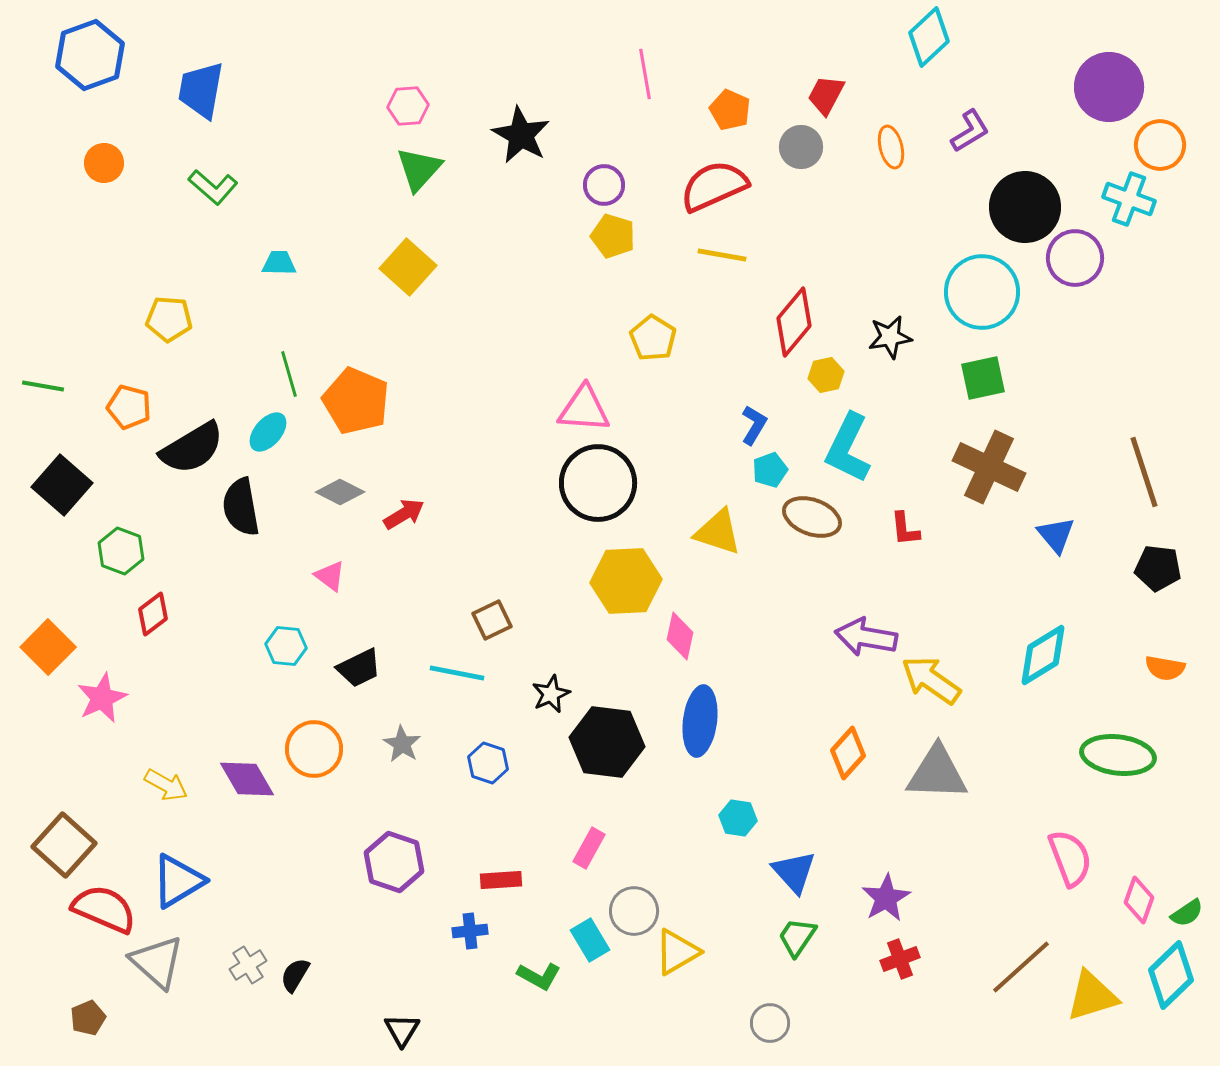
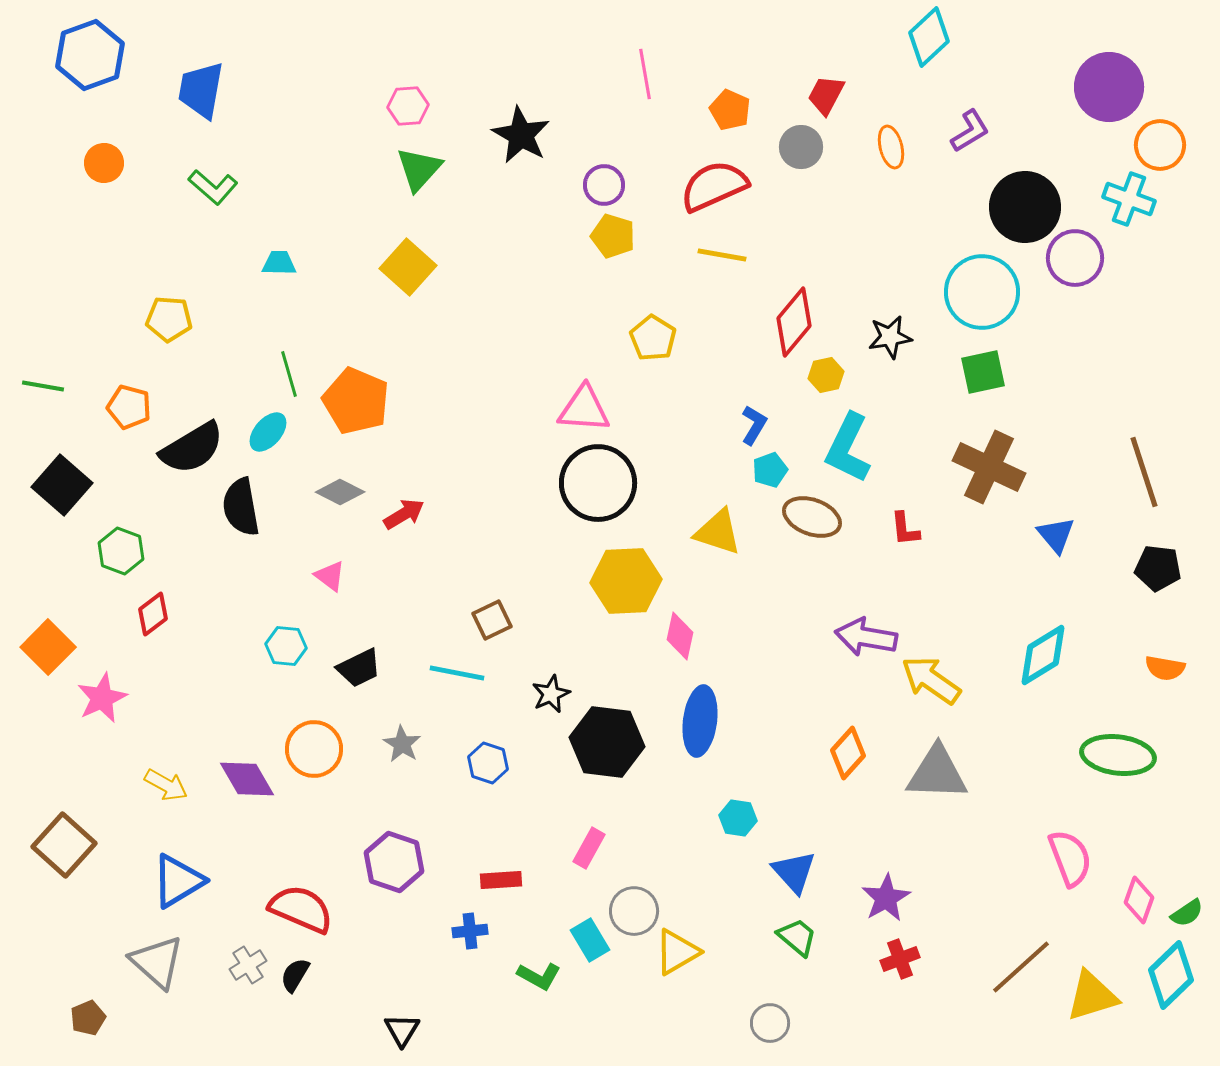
green square at (983, 378): moved 6 px up
red semicircle at (104, 909): moved 197 px right
green trapezoid at (797, 937): rotated 96 degrees clockwise
